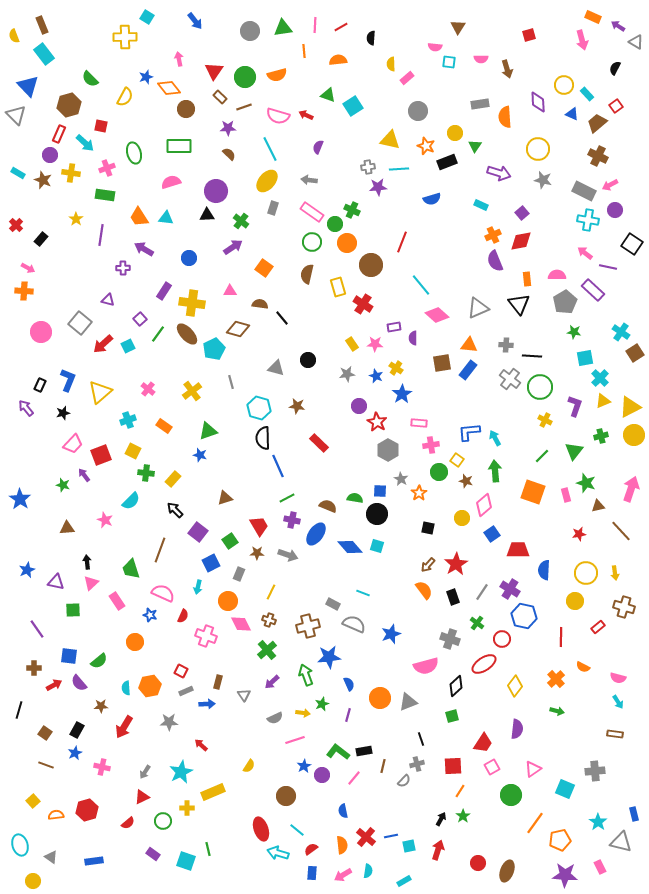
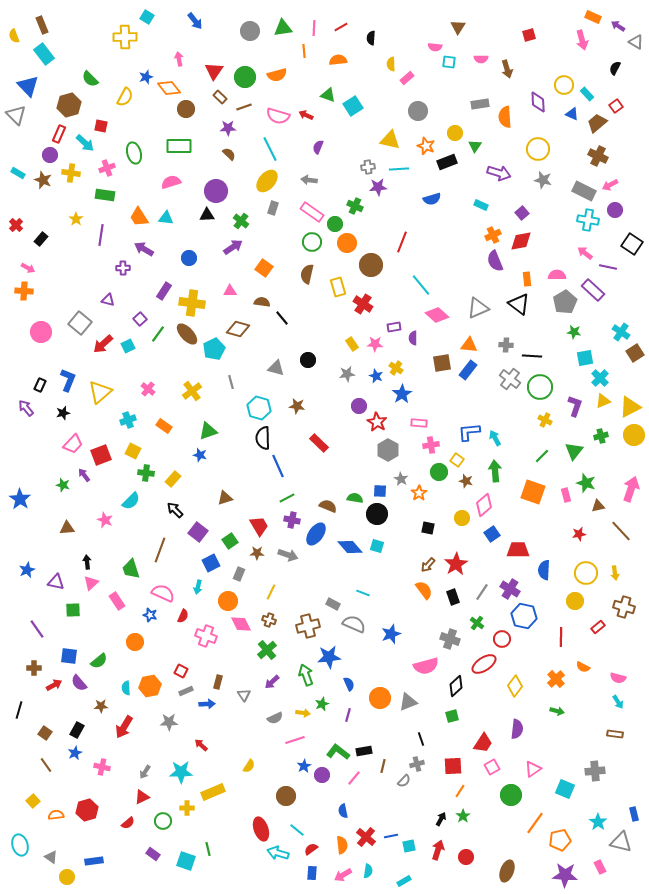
pink line at (315, 25): moved 1 px left, 3 px down
green cross at (352, 210): moved 3 px right, 4 px up
brown semicircle at (260, 304): moved 2 px right, 2 px up
black triangle at (519, 304): rotated 15 degrees counterclockwise
brown line at (46, 765): rotated 35 degrees clockwise
cyan star at (181, 772): rotated 25 degrees clockwise
red circle at (478, 863): moved 12 px left, 6 px up
yellow circle at (33, 881): moved 34 px right, 4 px up
